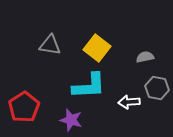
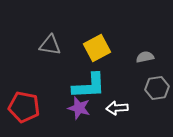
yellow square: rotated 24 degrees clockwise
gray hexagon: rotated 20 degrees counterclockwise
white arrow: moved 12 px left, 6 px down
red pentagon: rotated 28 degrees counterclockwise
purple star: moved 8 px right, 12 px up
